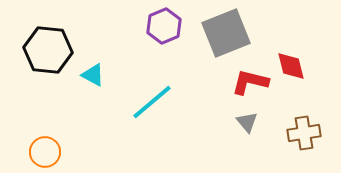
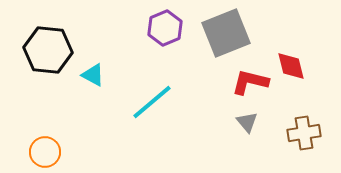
purple hexagon: moved 1 px right, 2 px down
